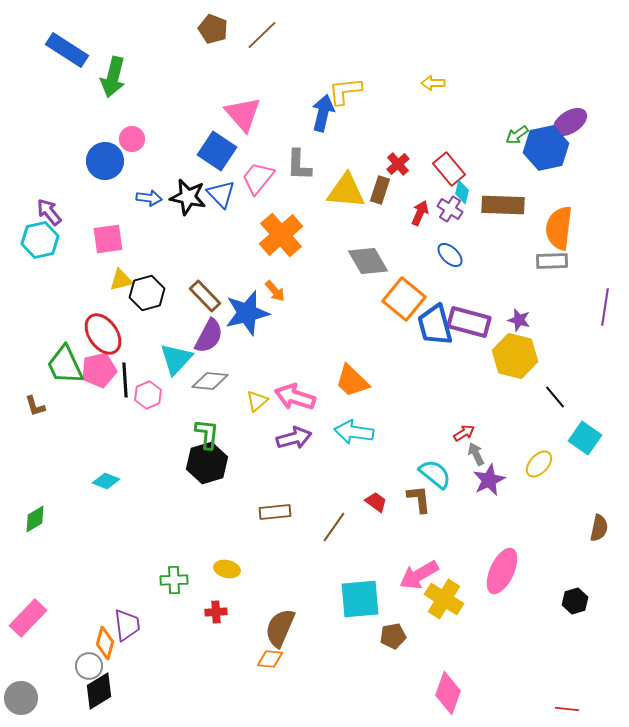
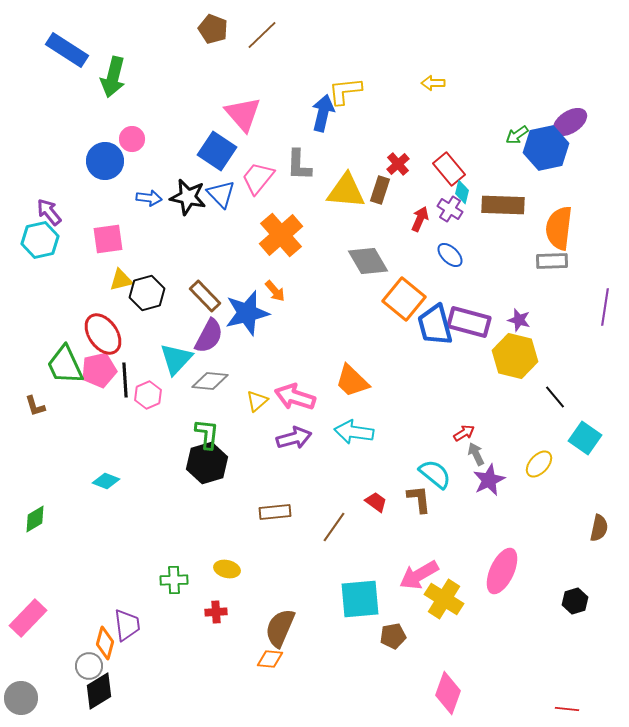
red arrow at (420, 213): moved 6 px down
